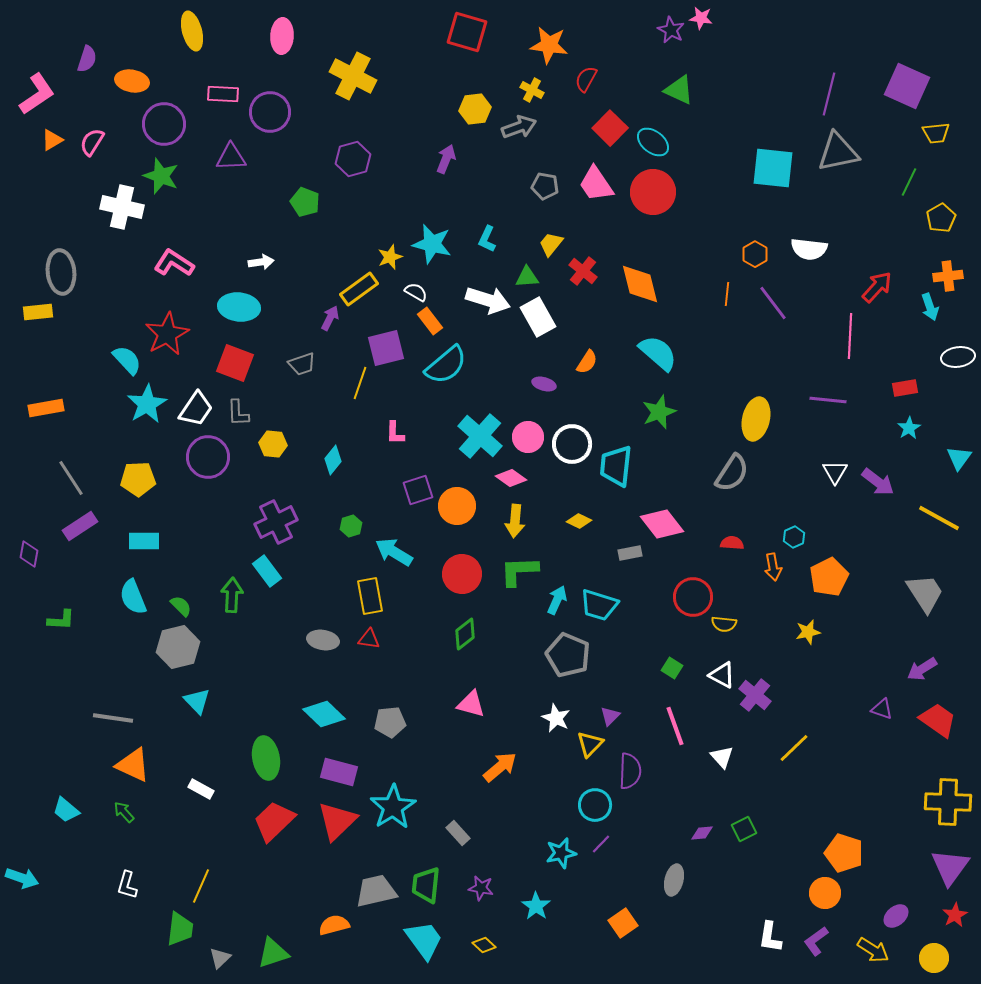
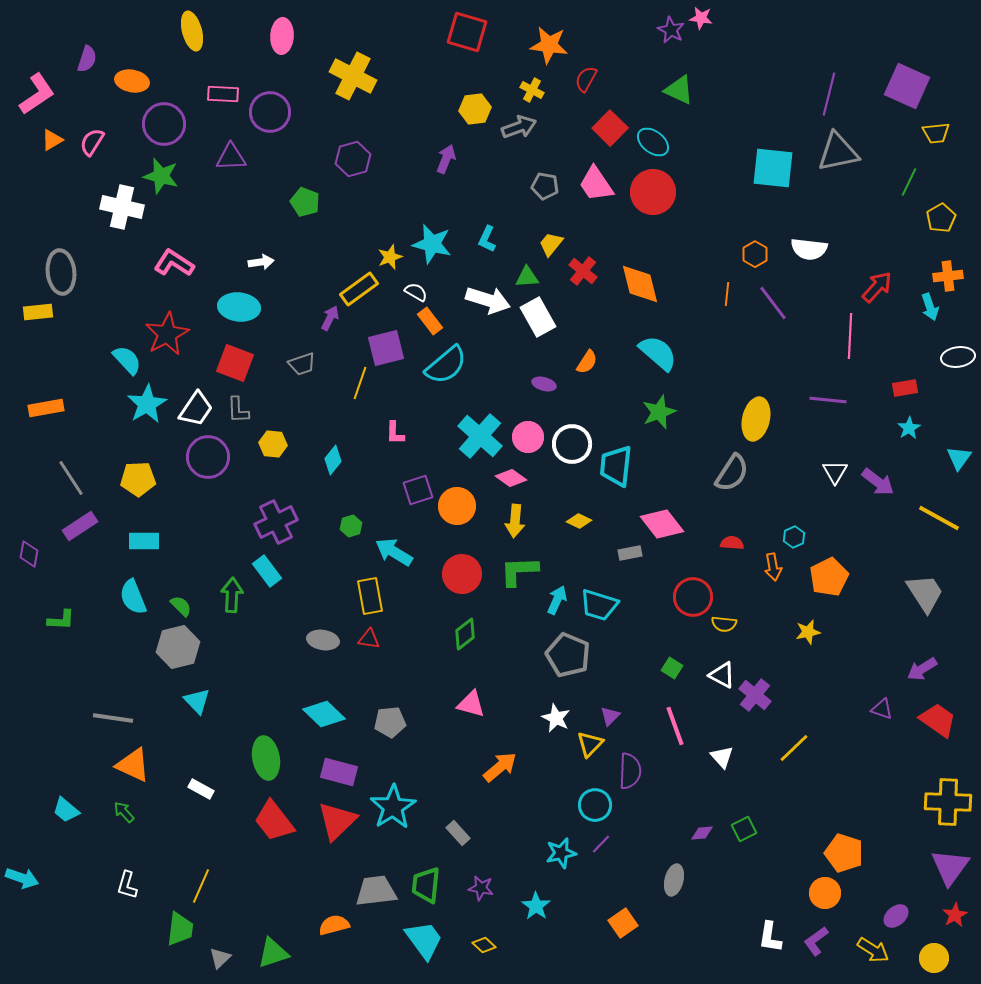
green star at (161, 176): rotated 6 degrees counterclockwise
gray L-shape at (238, 413): moved 3 px up
red trapezoid at (274, 821): rotated 84 degrees counterclockwise
gray trapezoid at (376, 891): rotated 6 degrees clockwise
